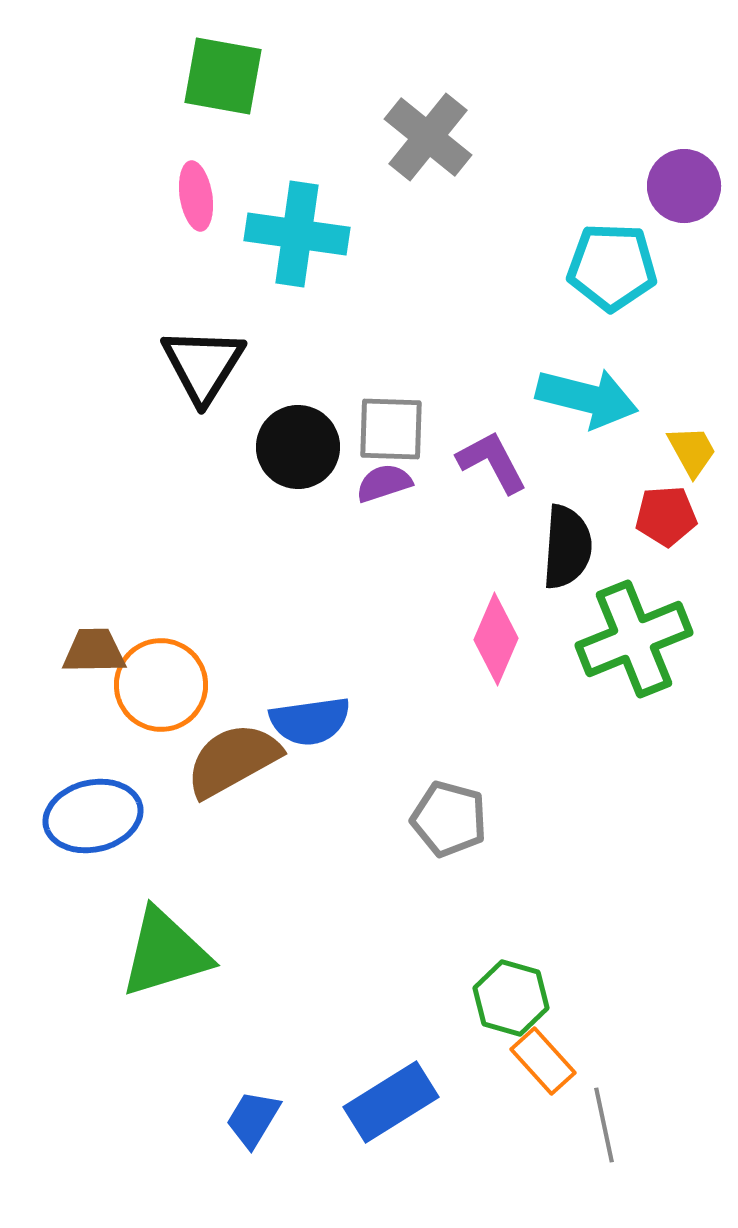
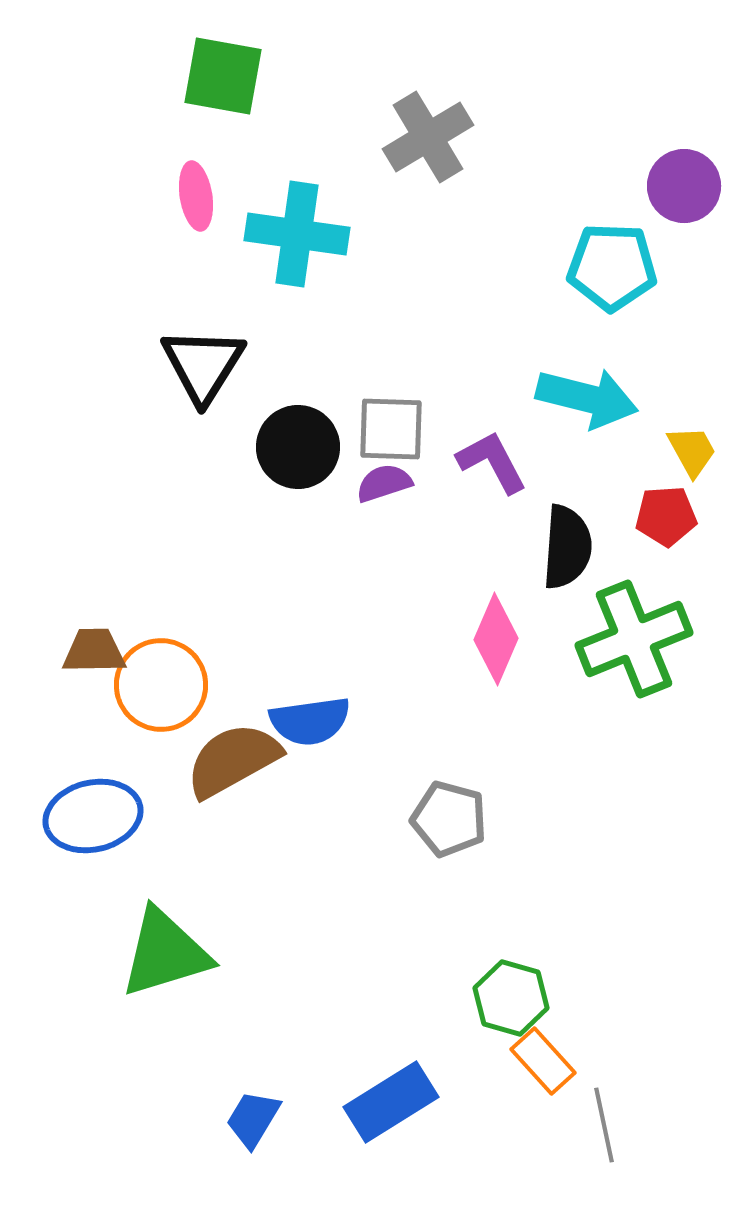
gray cross: rotated 20 degrees clockwise
